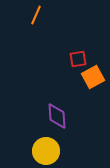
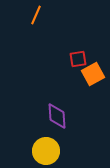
orange square: moved 3 px up
